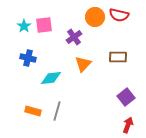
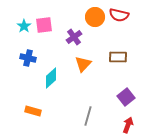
cyan diamond: rotated 35 degrees counterclockwise
gray line: moved 31 px right, 5 px down
